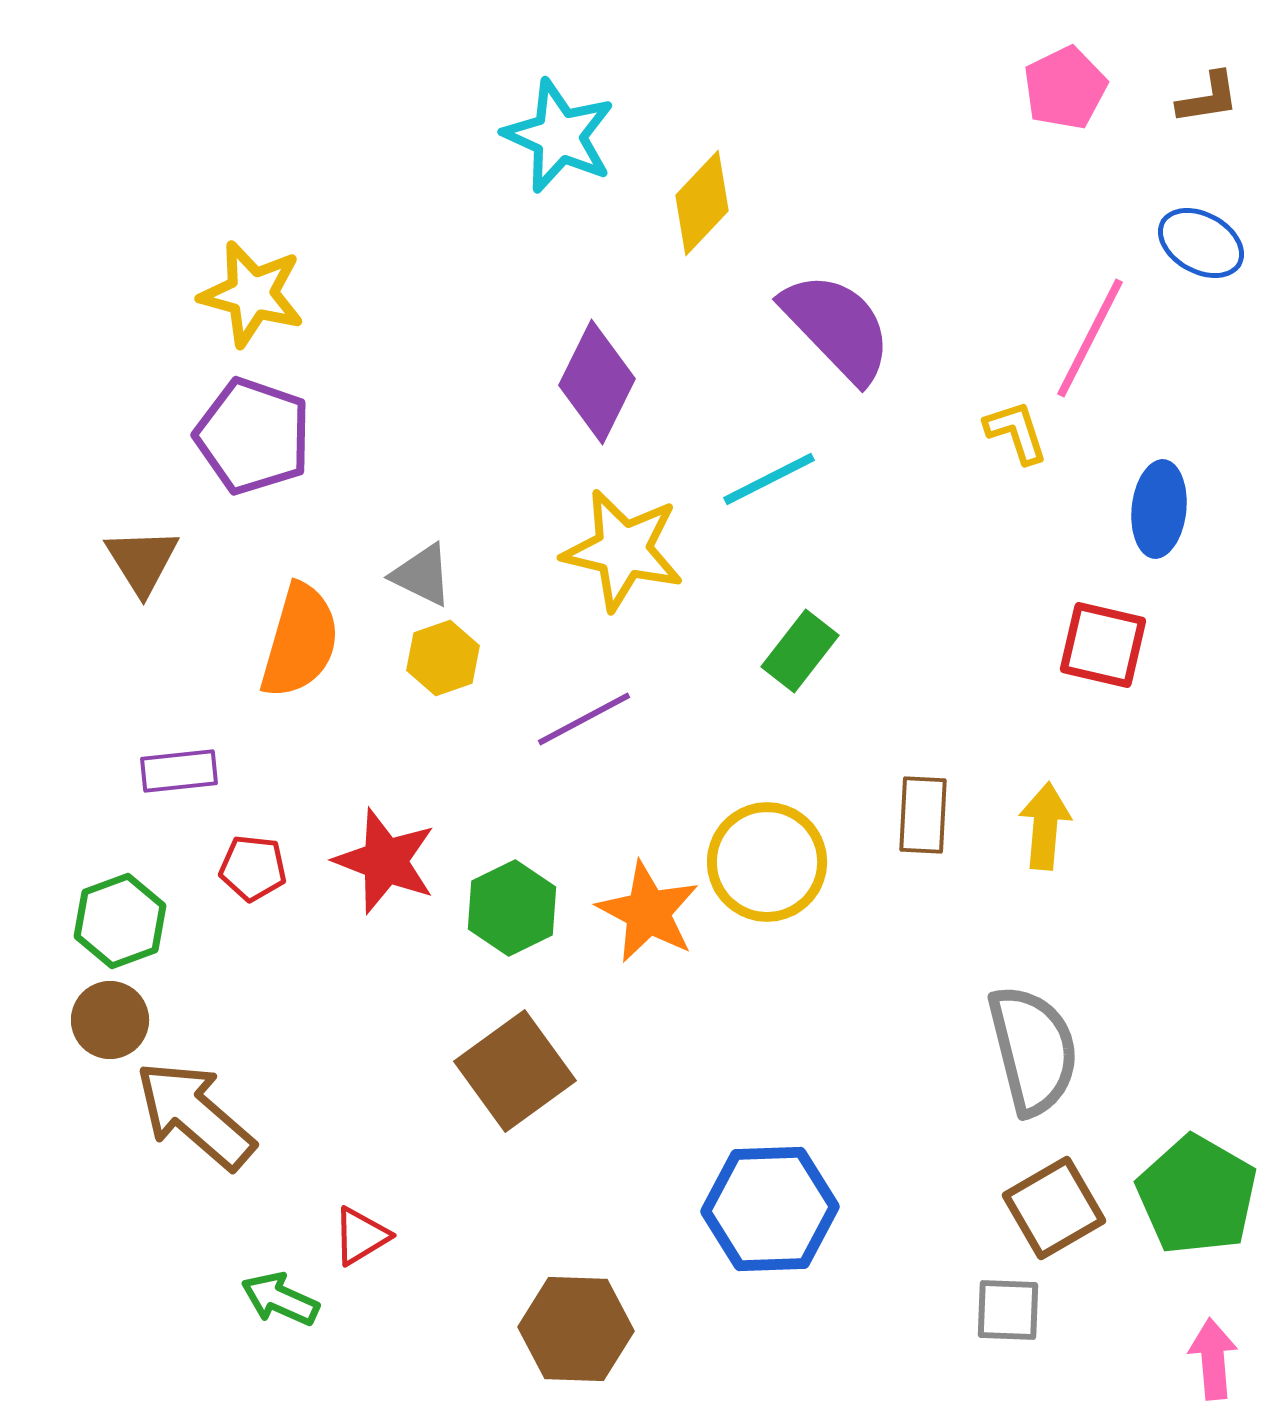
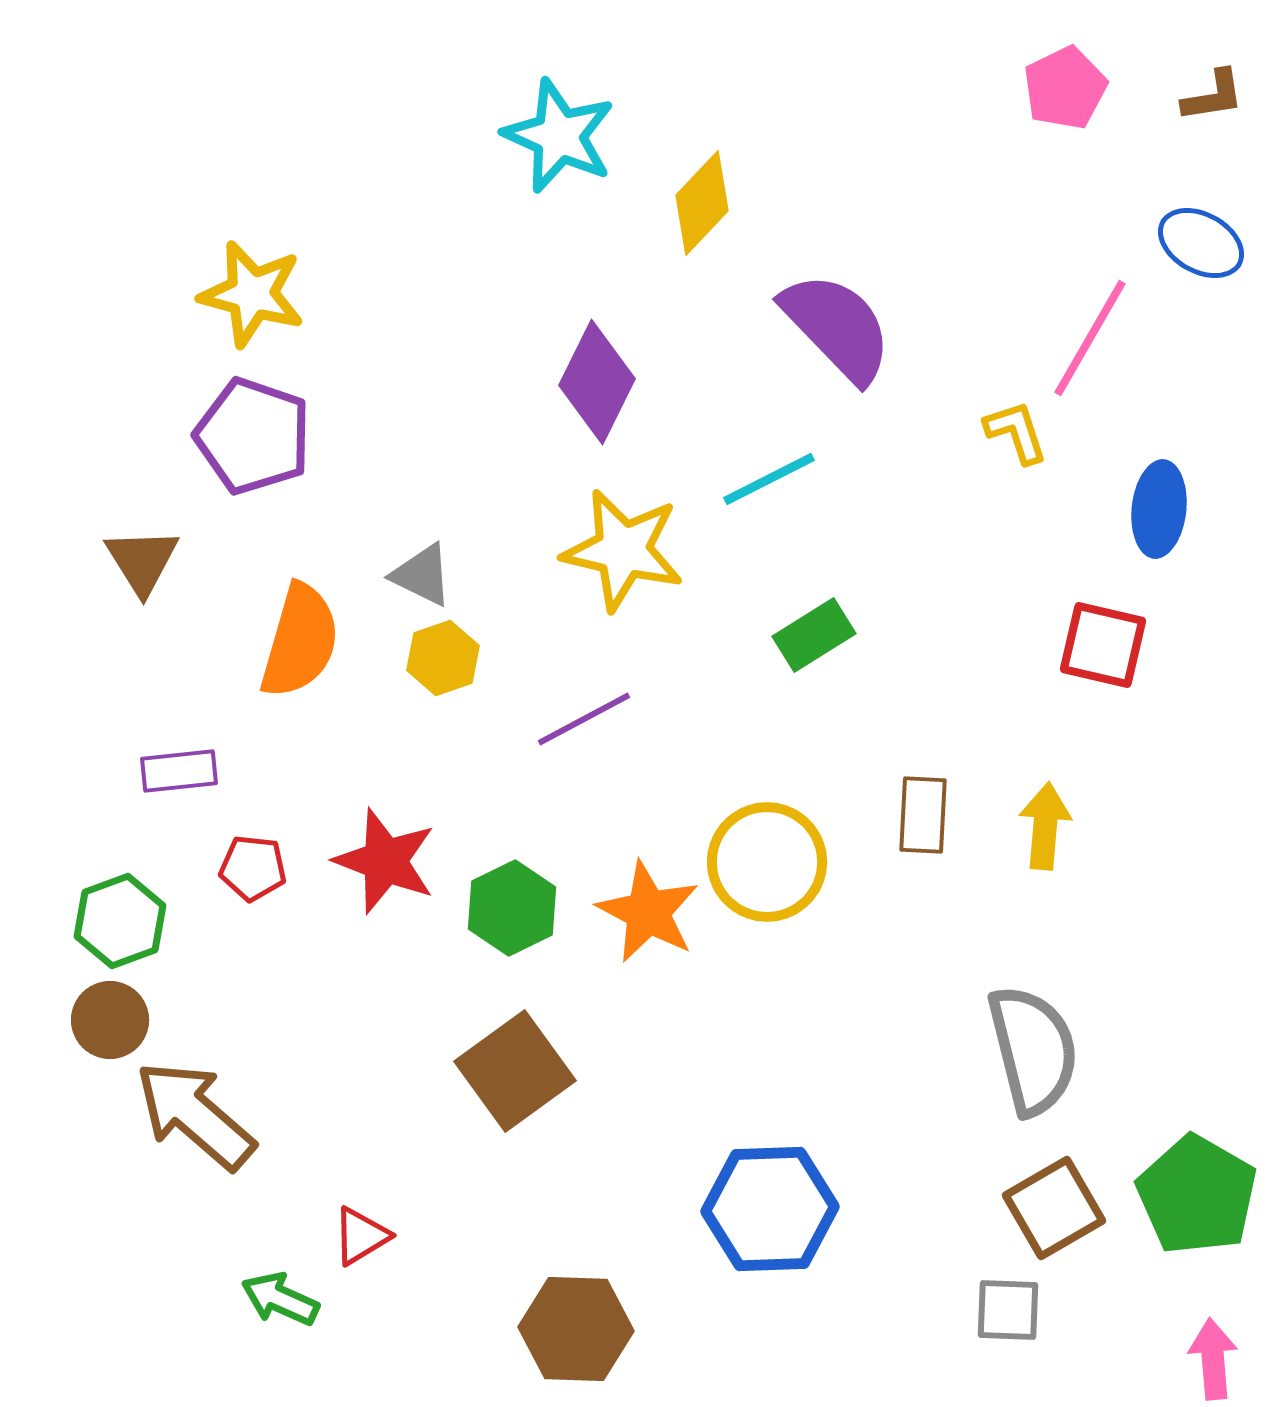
brown L-shape at (1208, 98): moved 5 px right, 2 px up
pink line at (1090, 338): rotated 3 degrees clockwise
green rectangle at (800, 651): moved 14 px right, 16 px up; rotated 20 degrees clockwise
